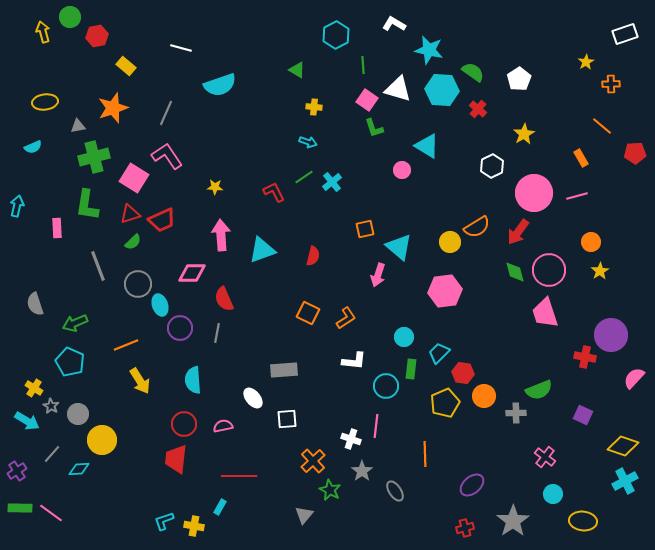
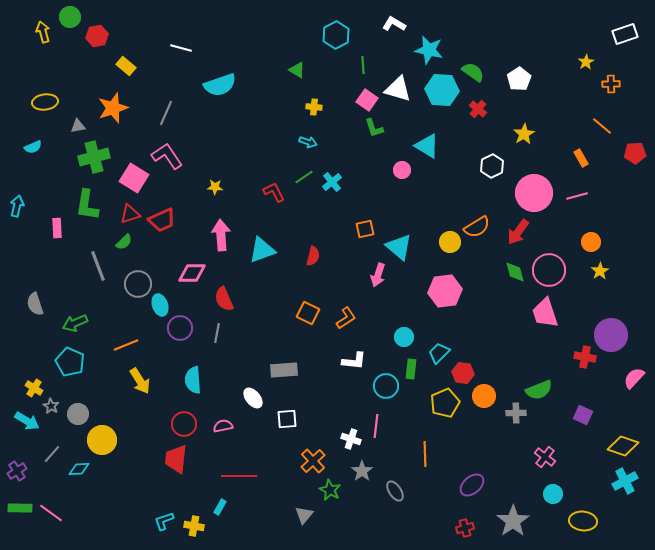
green semicircle at (133, 242): moved 9 px left
